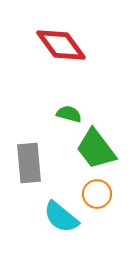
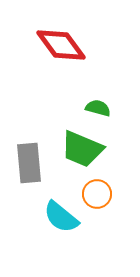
green semicircle: moved 29 px right, 6 px up
green trapezoid: moved 14 px left; rotated 30 degrees counterclockwise
